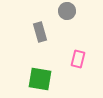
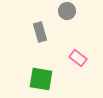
pink rectangle: moved 1 px up; rotated 66 degrees counterclockwise
green square: moved 1 px right
